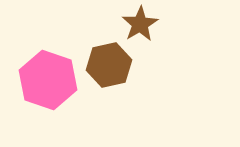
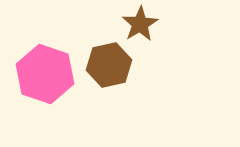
pink hexagon: moved 3 px left, 6 px up
